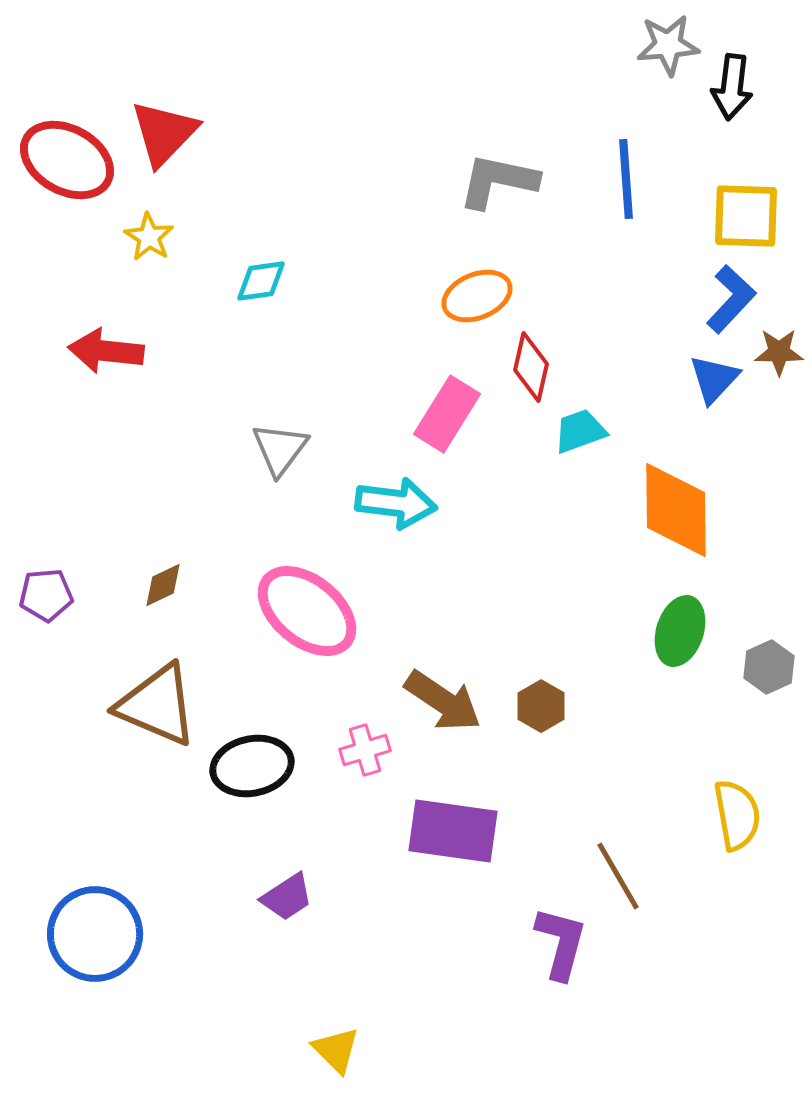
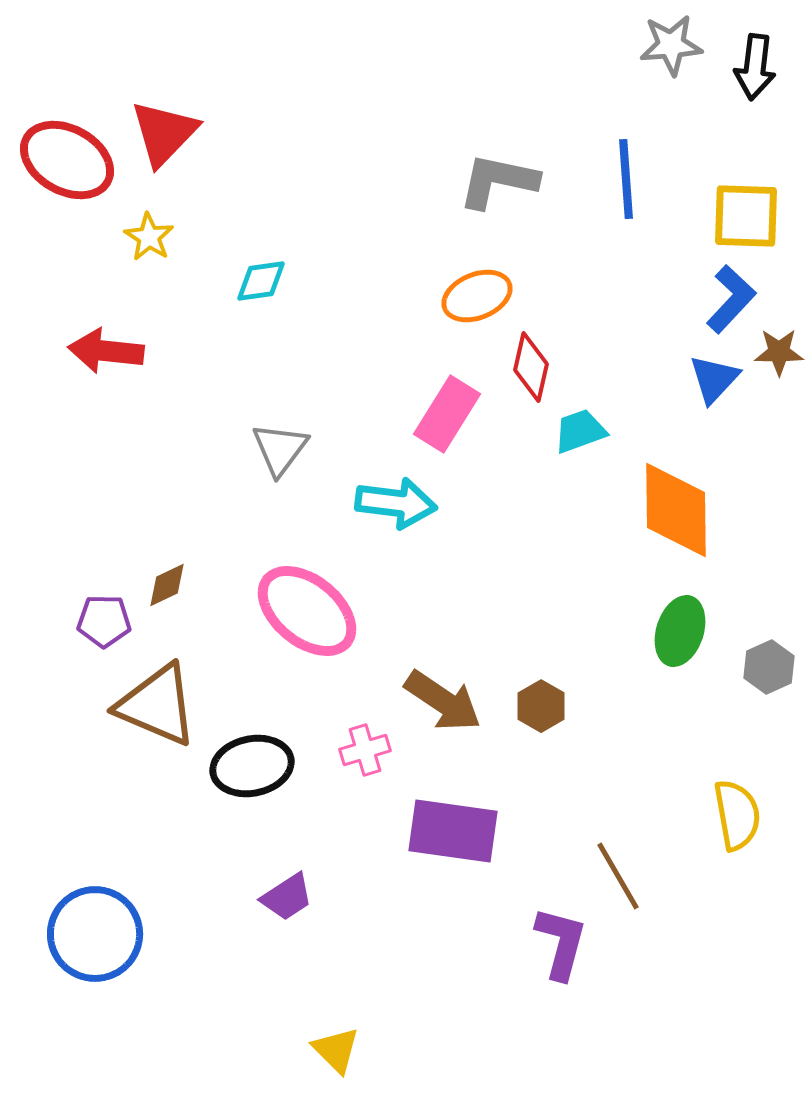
gray star: moved 3 px right
black arrow: moved 23 px right, 20 px up
brown diamond: moved 4 px right
purple pentagon: moved 58 px right, 26 px down; rotated 6 degrees clockwise
